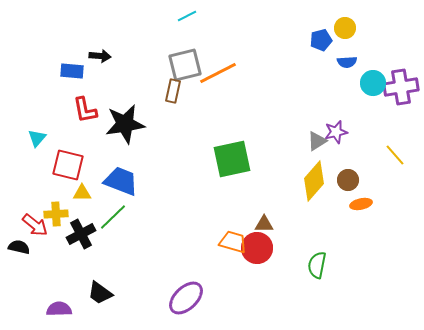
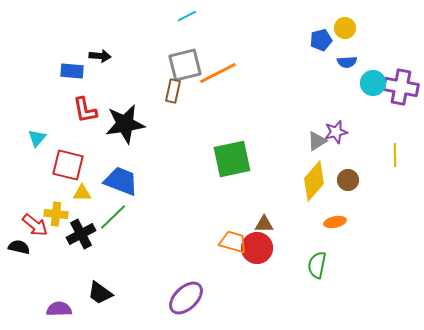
purple cross: rotated 20 degrees clockwise
yellow line: rotated 40 degrees clockwise
orange ellipse: moved 26 px left, 18 px down
yellow cross: rotated 10 degrees clockwise
